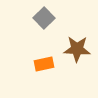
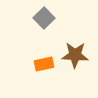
brown star: moved 2 px left, 6 px down
